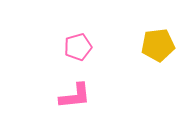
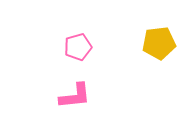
yellow pentagon: moved 1 px right, 2 px up
